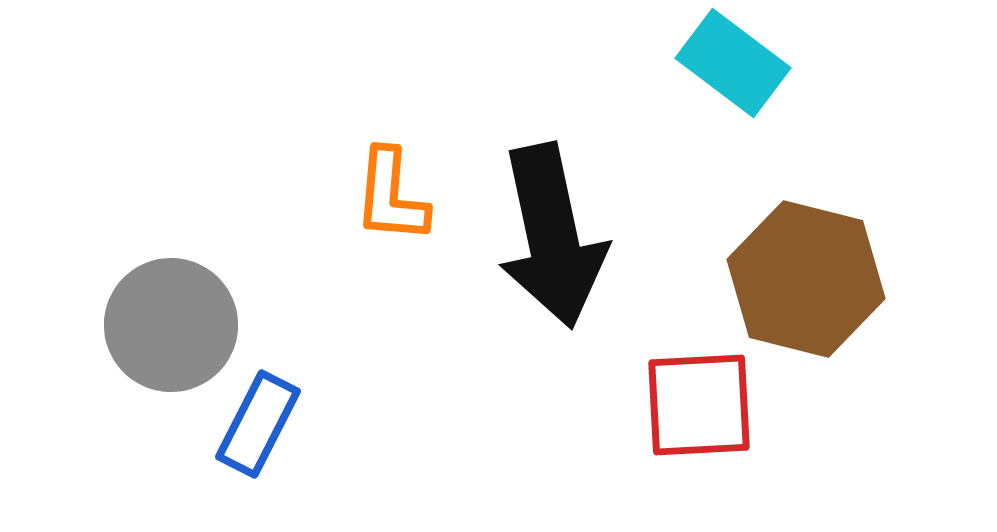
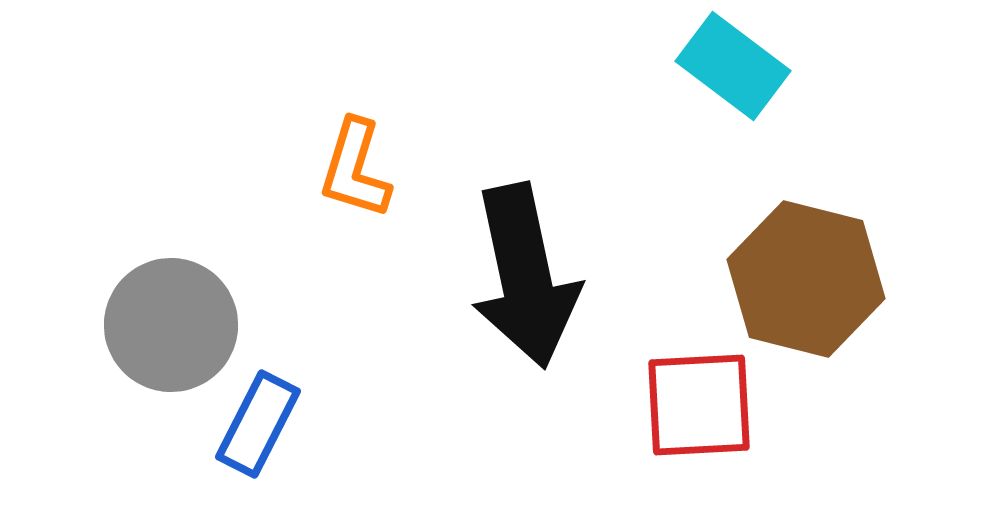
cyan rectangle: moved 3 px down
orange L-shape: moved 36 px left, 27 px up; rotated 12 degrees clockwise
black arrow: moved 27 px left, 40 px down
